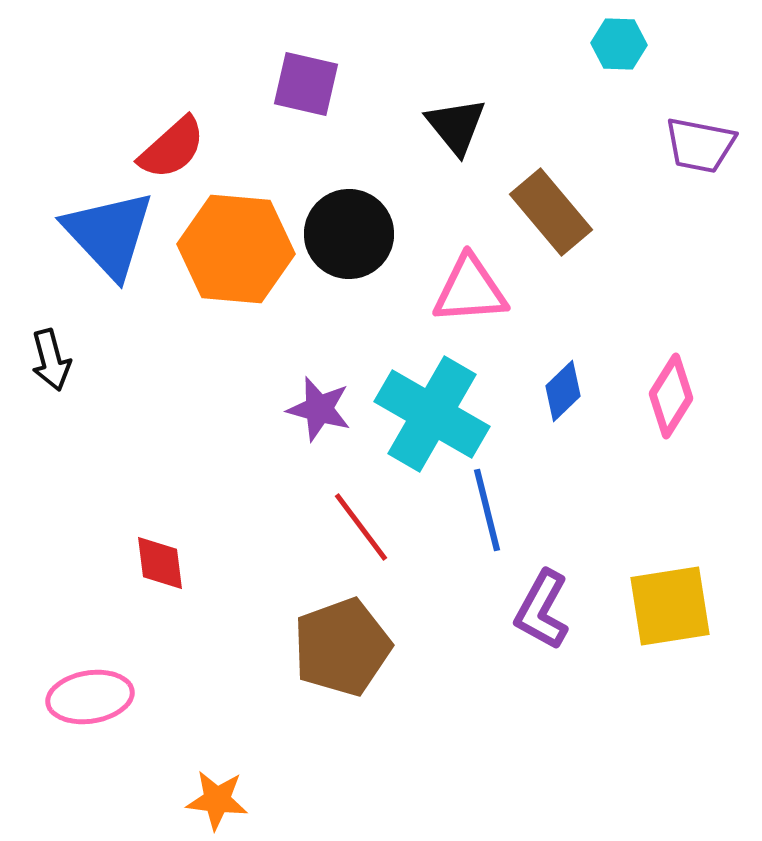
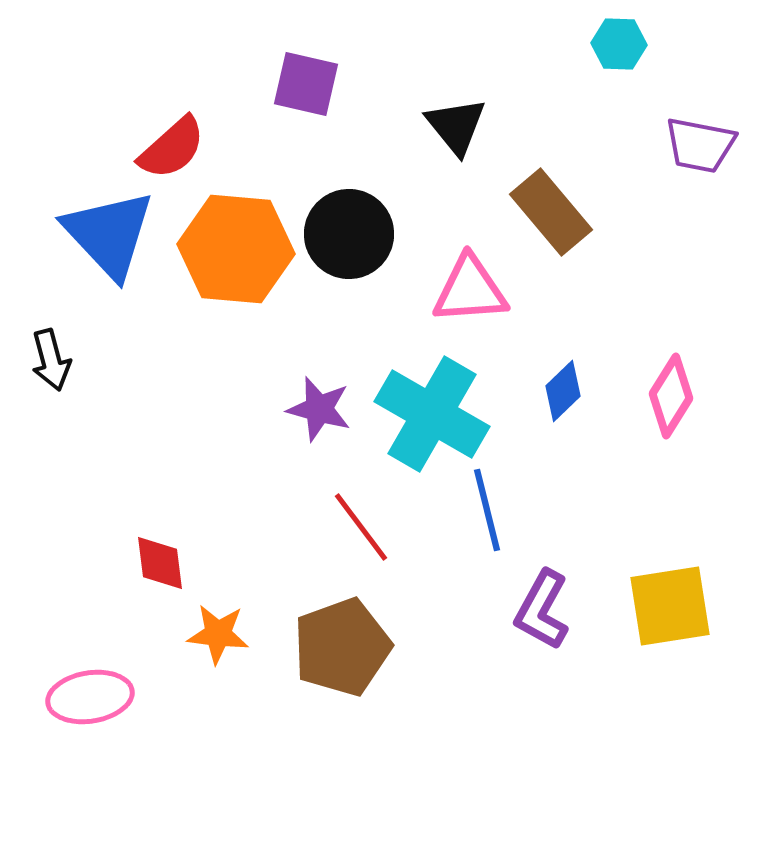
orange star: moved 1 px right, 166 px up
